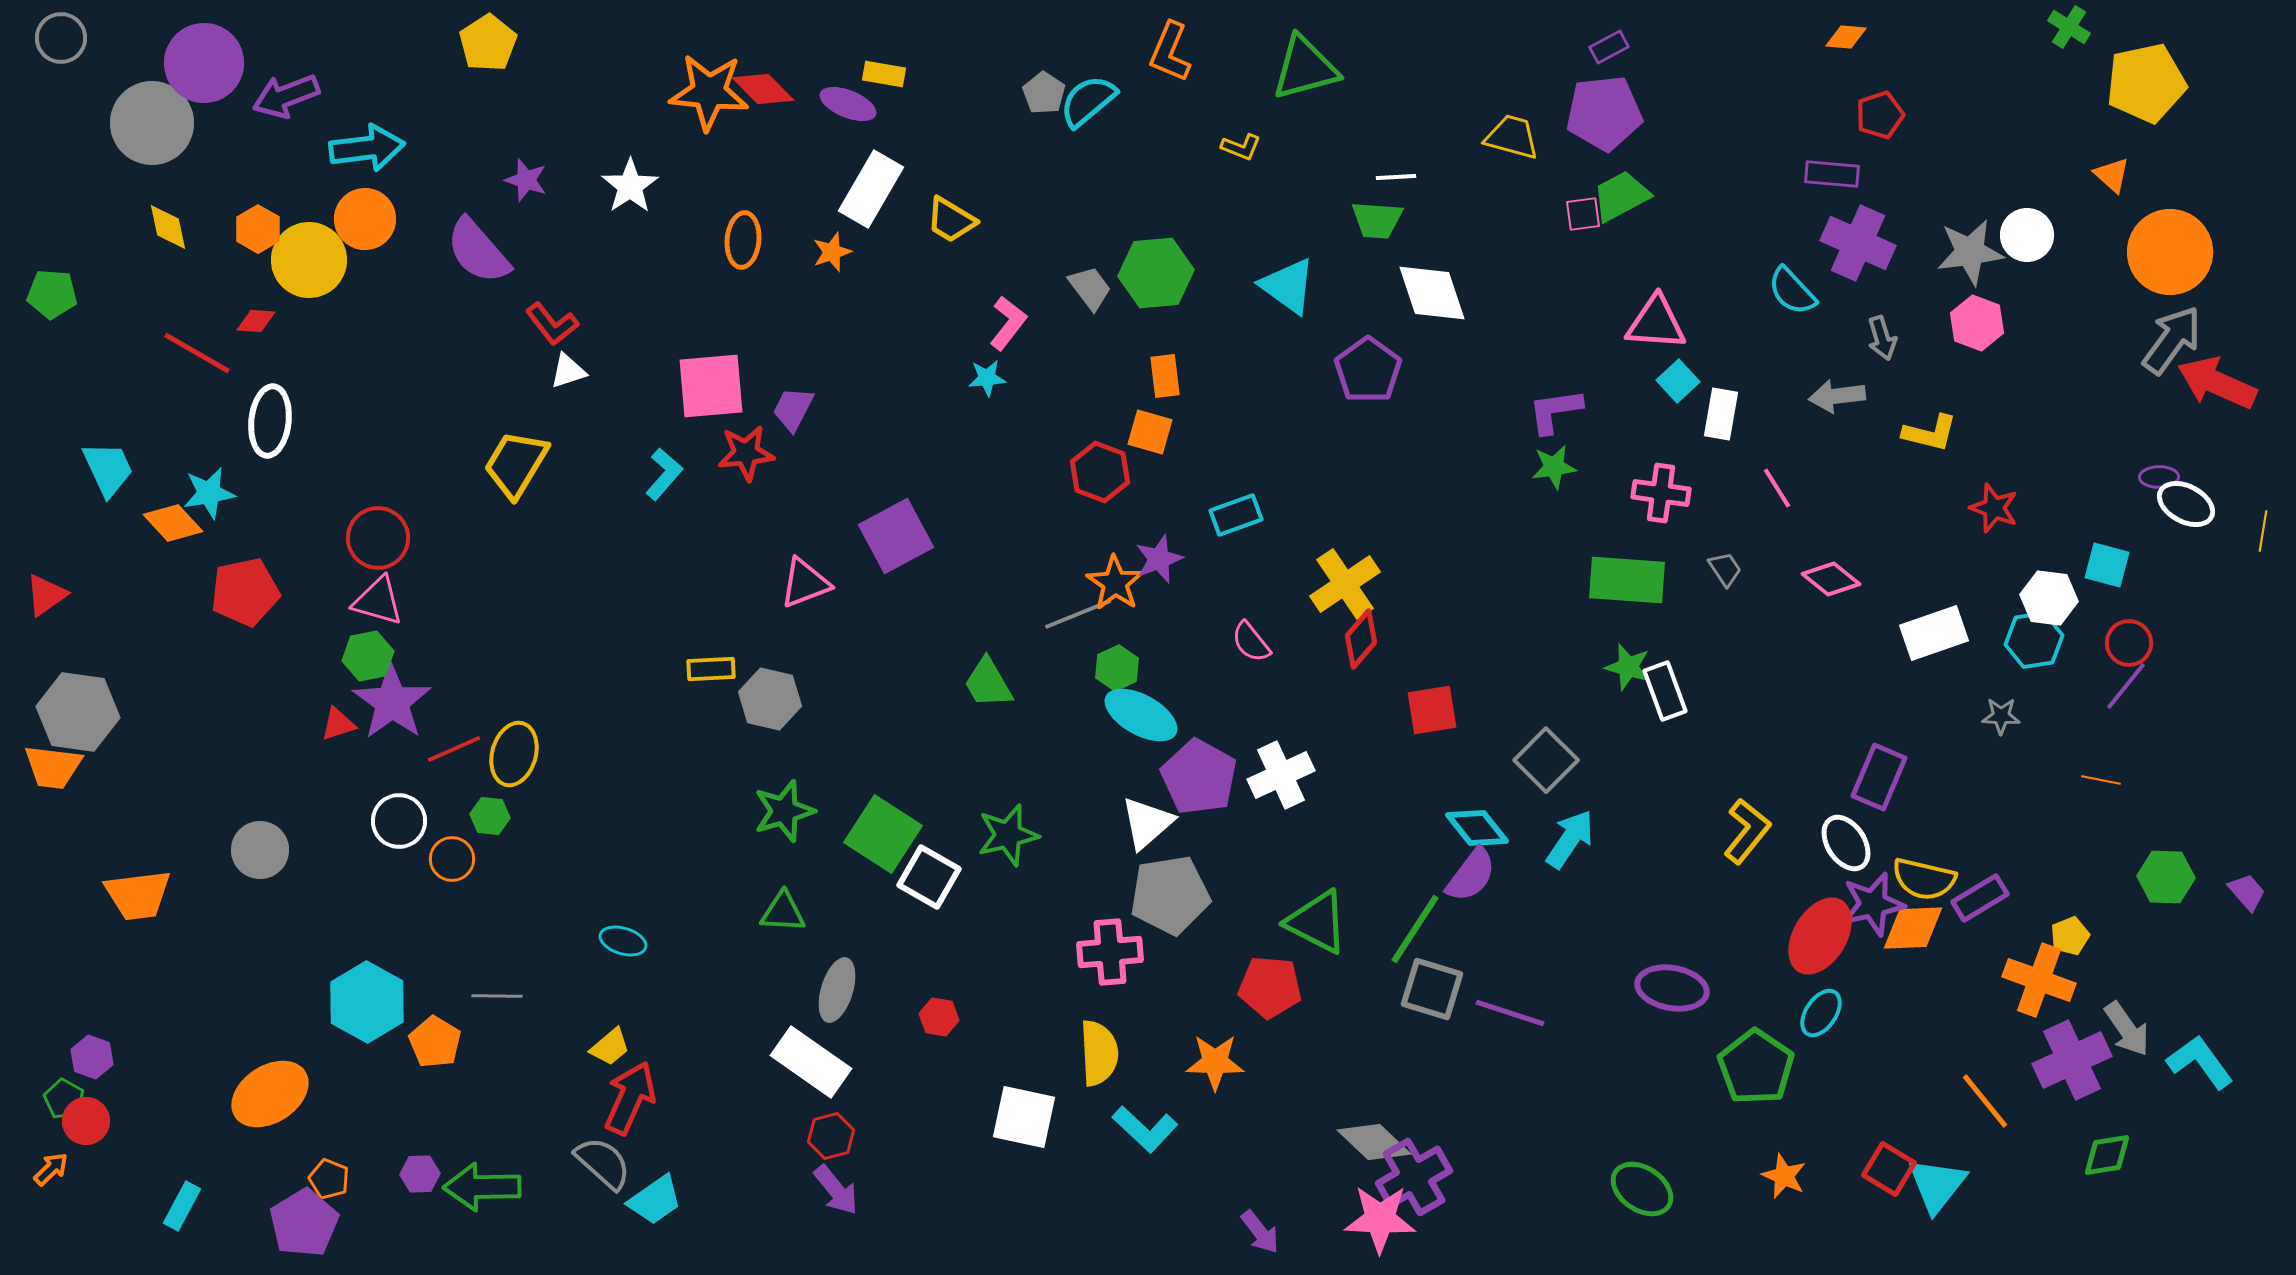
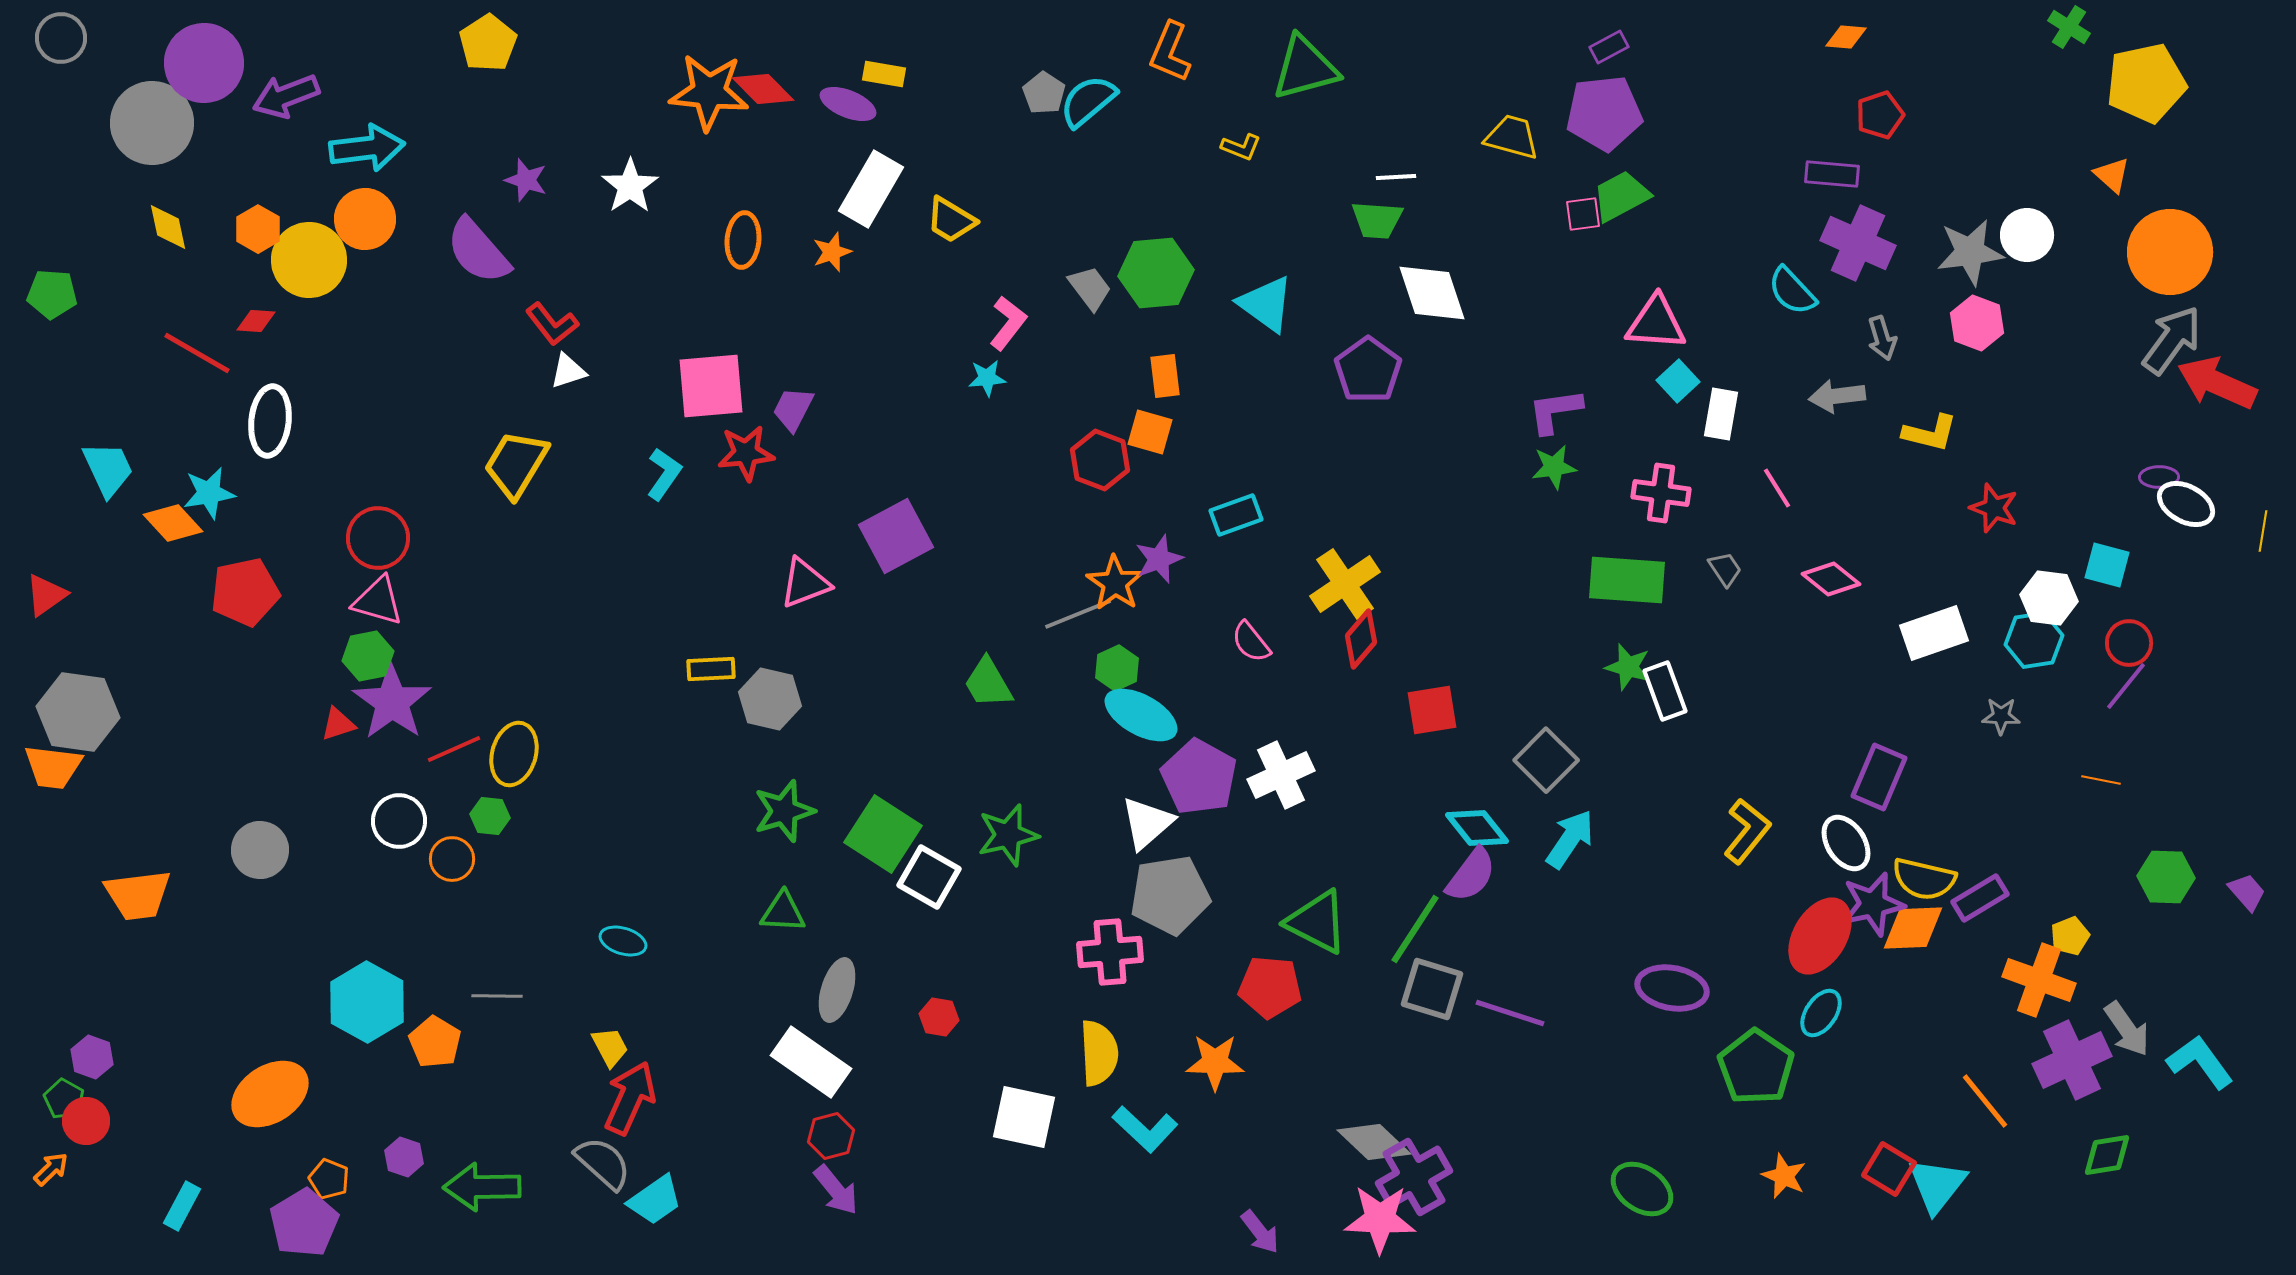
cyan triangle at (1288, 286): moved 22 px left, 18 px down
red hexagon at (1100, 472): moved 12 px up
cyan L-shape at (664, 474): rotated 6 degrees counterclockwise
yellow trapezoid at (610, 1047): rotated 78 degrees counterclockwise
purple hexagon at (420, 1174): moved 16 px left, 17 px up; rotated 21 degrees clockwise
